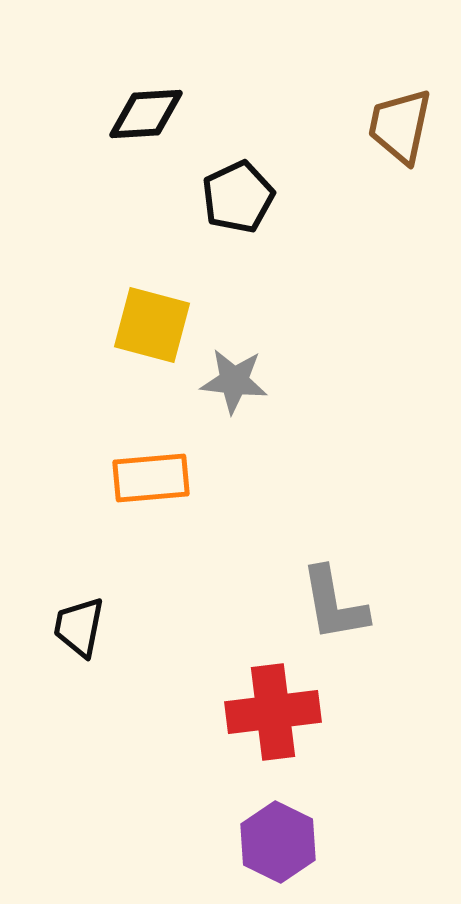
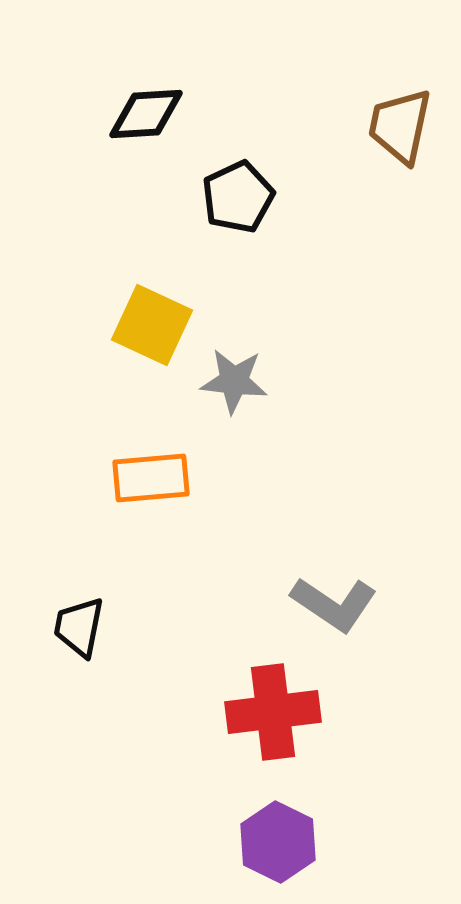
yellow square: rotated 10 degrees clockwise
gray L-shape: rotated 46 degrees counterclockwise
